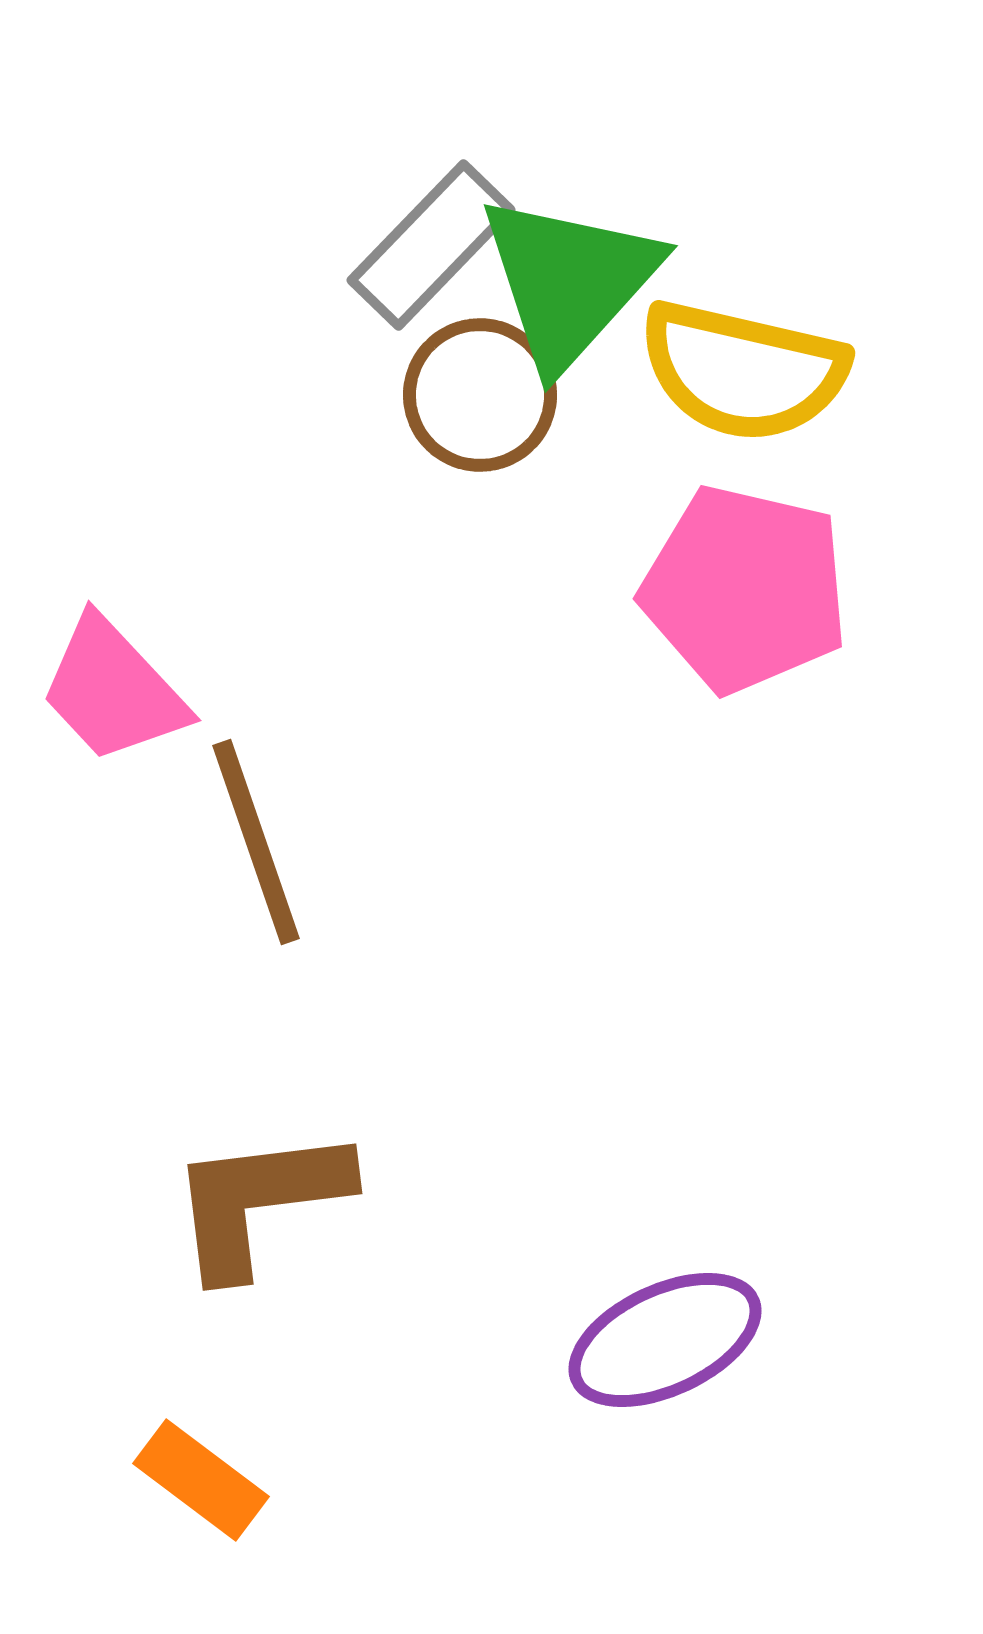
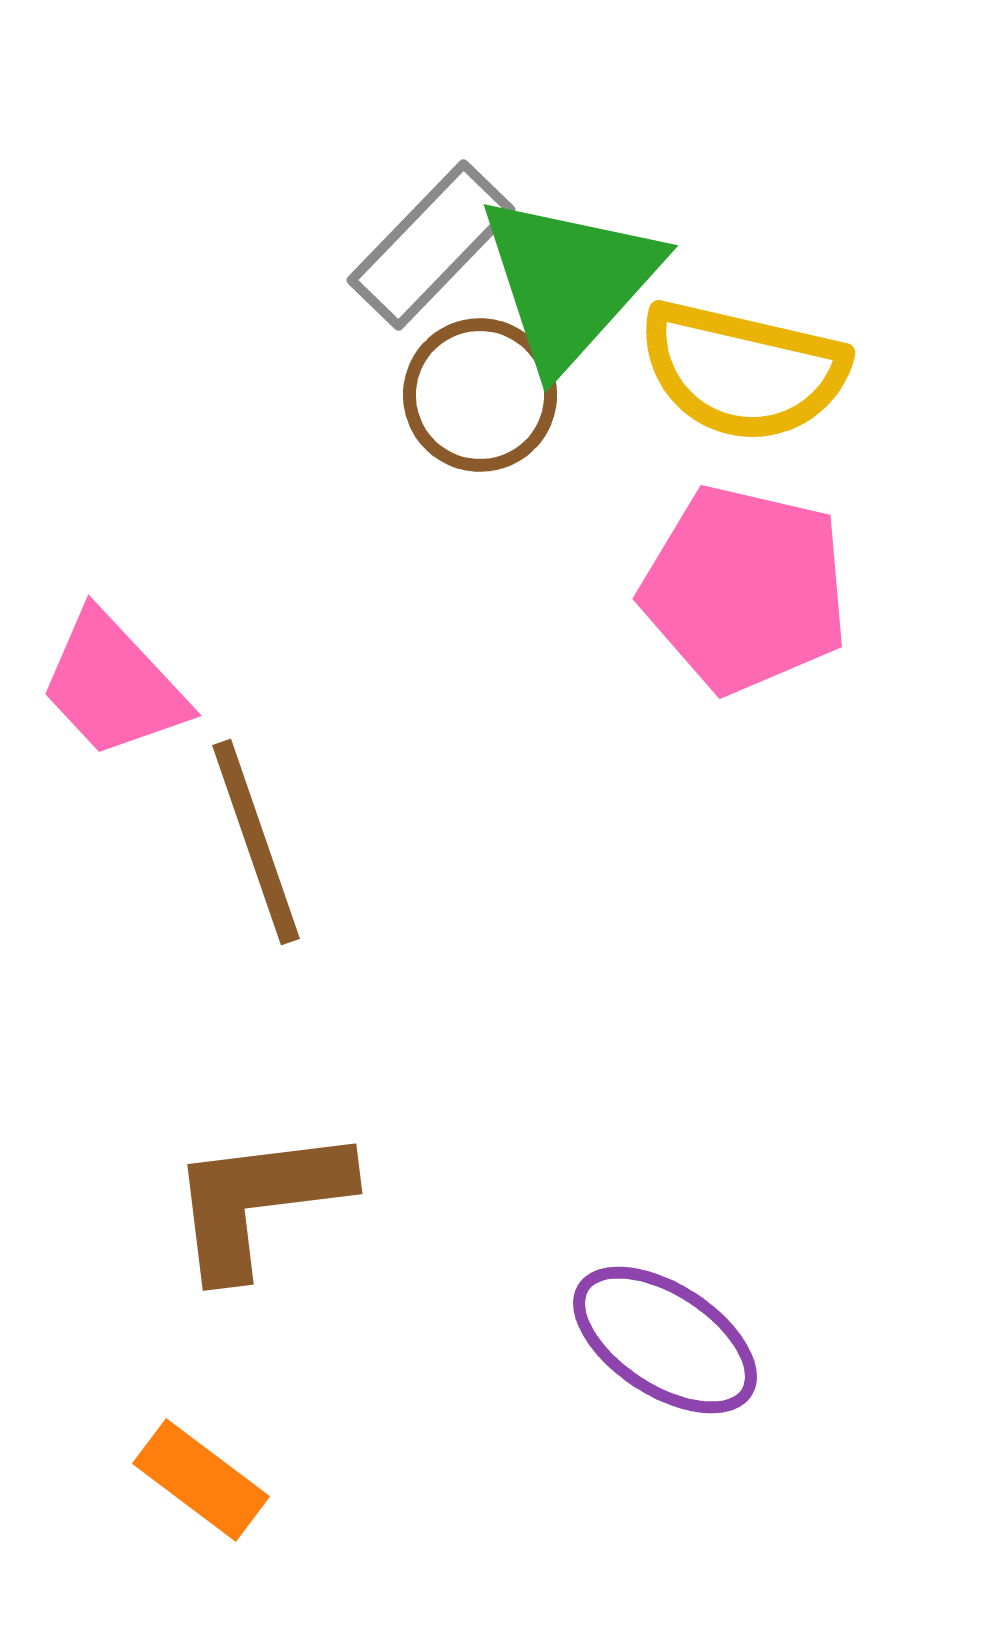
pink trapezoid: moved 5 px up
purple ellipse: rotated 58 degrees clockwise
